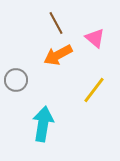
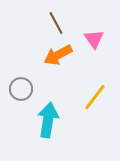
pink triangle: moved 1 px left, 1 px down; rotated 15 degrees clockwise
gray circle: moved 5 px right, 9 px down
yellow line: moved 1 px right, 7 px down
cyan arrow: moved 5 px right, 4 px up
